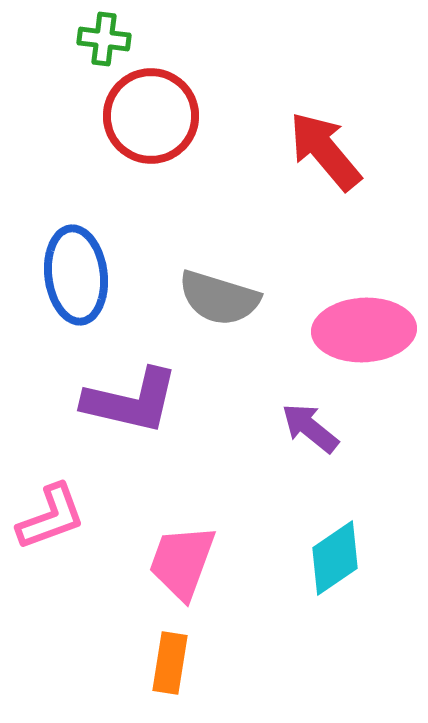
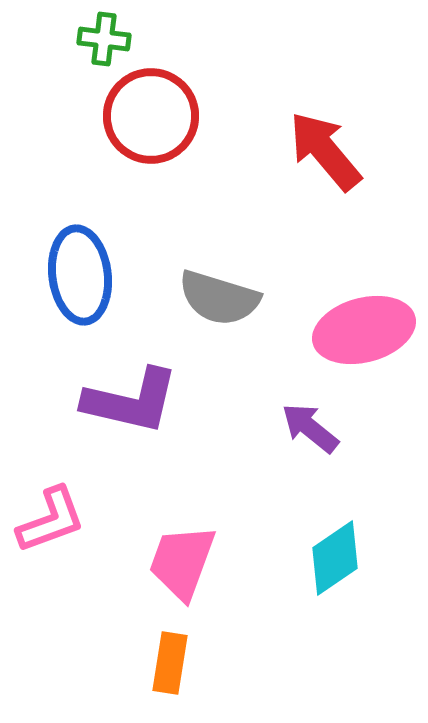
blue ellipse: moved 4 px right
pink ellipse: rotated 12 degrees counterclockwise
pink L-shape: moved 3 px down
